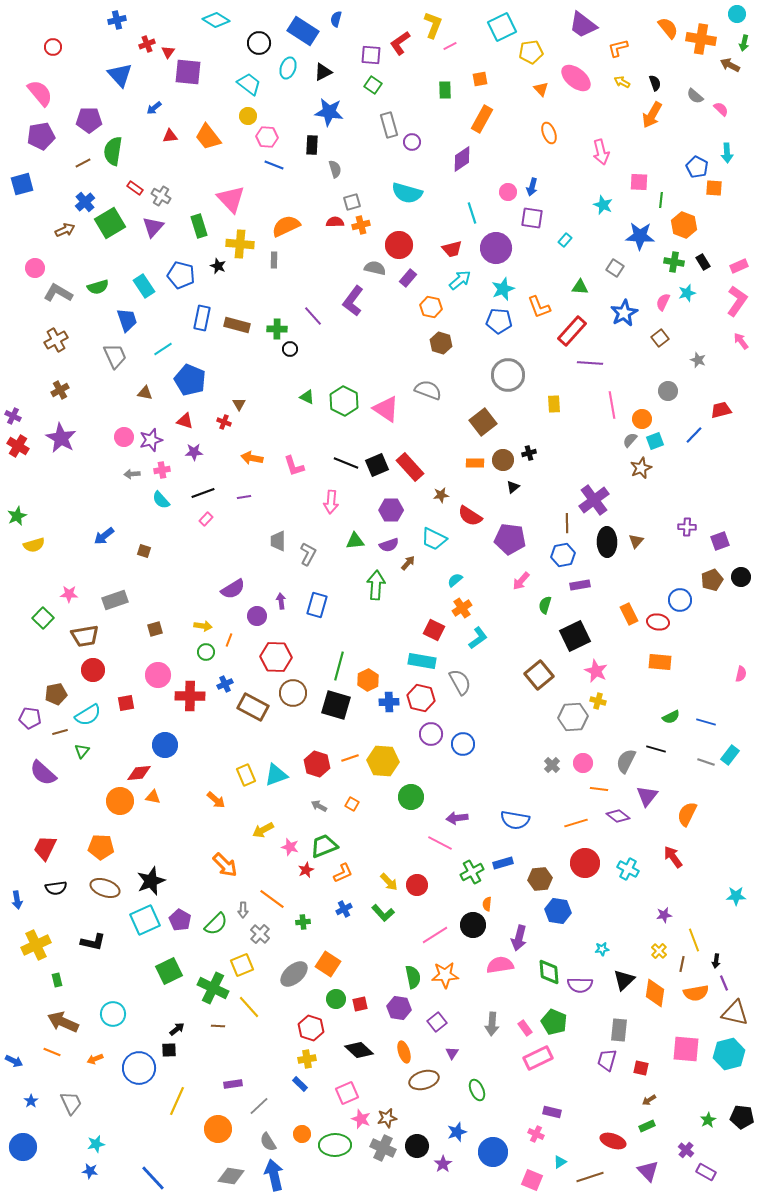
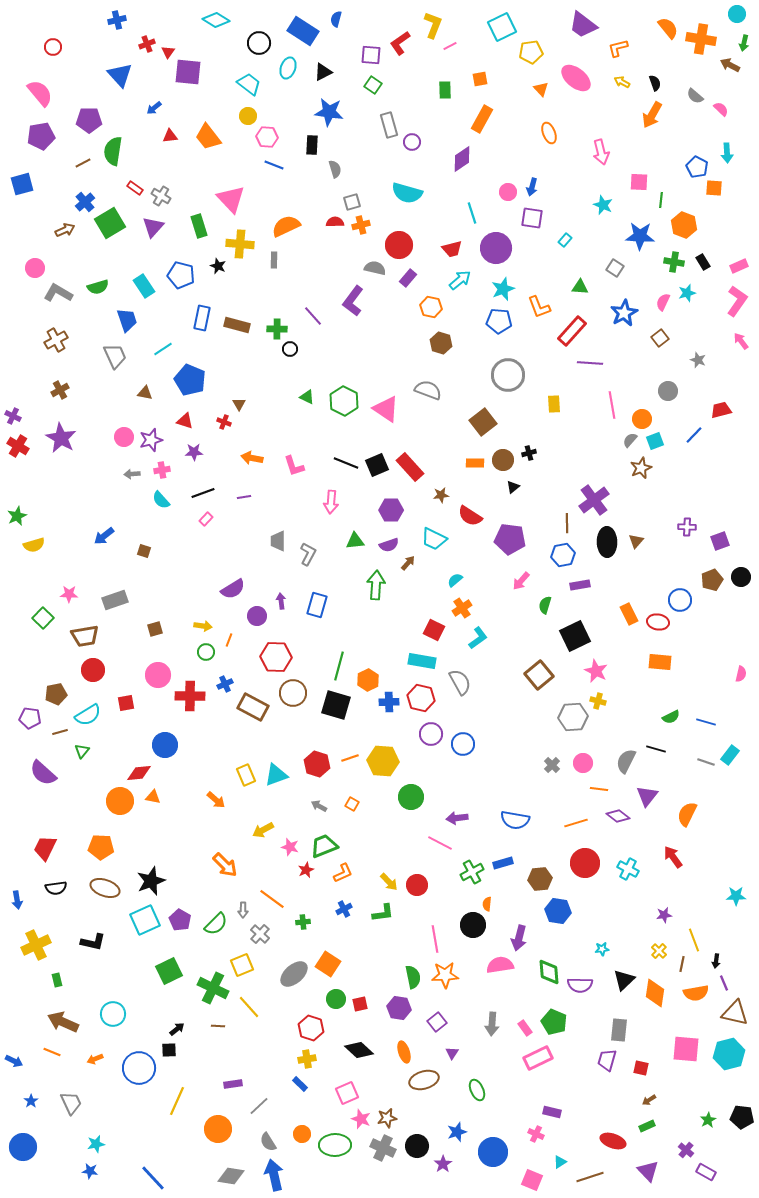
green L-shape at (383, 913): rotated 55 degrees counterclockwise
pink line at (435, 935): moved 4 px down; rotated 68 degrees counterclockwise
